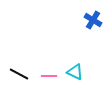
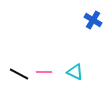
pink line: moved 5 px left, 4 px up
